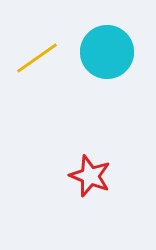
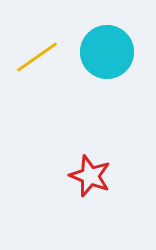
yellow line: moved 1 px up
